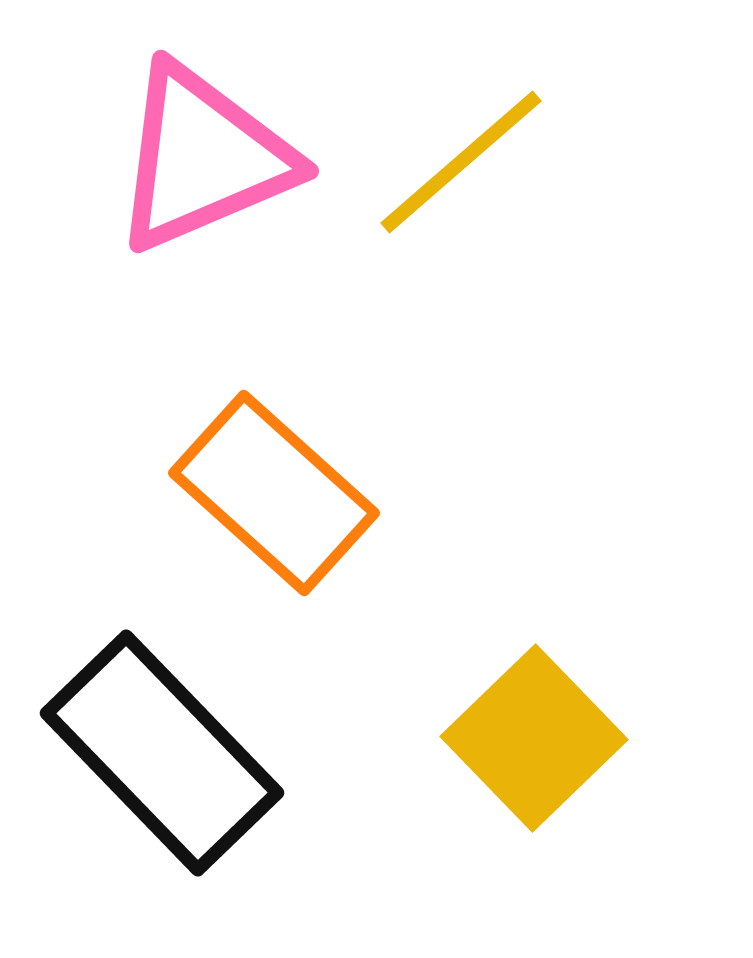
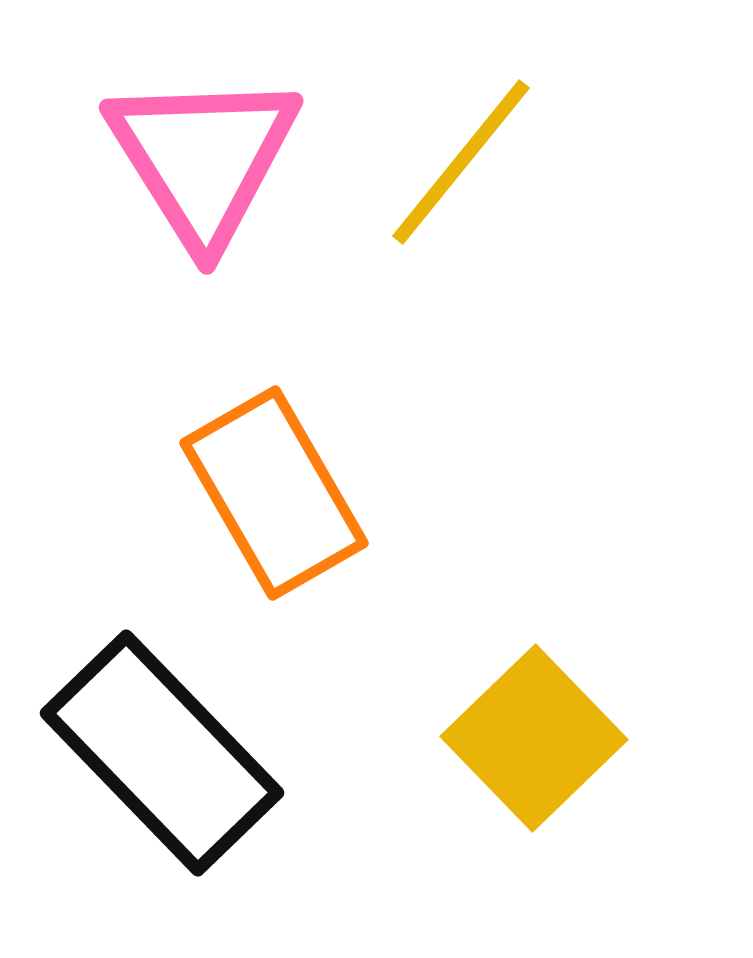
pink triangle: rotated 39 degrees counterclockwise
yellow line: rotated 10 degrees counterclockwise
orange rectangle: rotated 18 degrees clockwise
